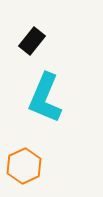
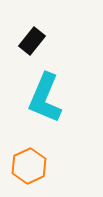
orange hexagon: moved 5 px right
